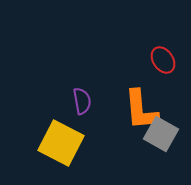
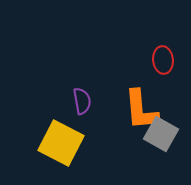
red ellipse: rotated 28 degrees clockwise
